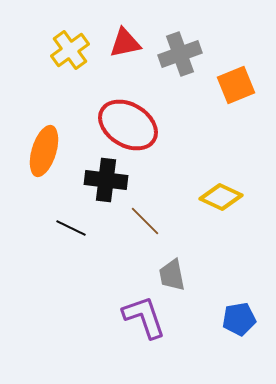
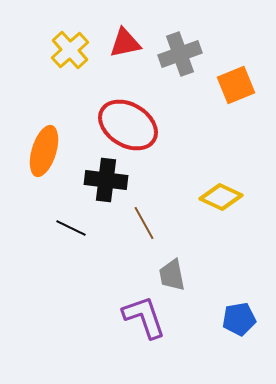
yellow cross: rotated 6 degrees counterclockwise
brown line: moved 1 px left, 2 px down; rotated 16 degrees clockwise
